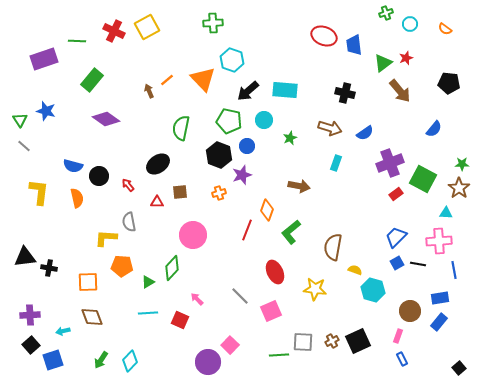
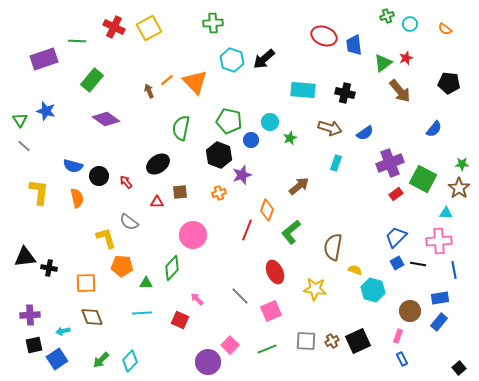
green cross at (386, 13): moved 1 px right, 3 px down
yellow square at (147, 27): moved 2 px right, 1 px down
red cross at (114, 31): moved 4 px up
orange triangle at (203, 79): moved 8 px left, 3 px down
cyan rectangle at (285, 90): moved 18 px right
black arrow at (248, 91): moved 16 px right, 32 px up
cyan circle at (264, 120): moved 6 px right, 2 px down
blue circle at (247, 146): moved 4 px right, 6 px up
red arrow at (128, 185): moved 2 px left, 3 px up
brown arrow at (299, 186): rotated 50 degrees counterclockwise
gray semicircle at (129, 222): rotated 42 degrees counterclockwise
yellow L-shape at (106, 238): rotated 70 degrees clockwise
orange square at (88, 282): moved 2 px left, 1 px down
green triangle at (148, 282): moved 2 px left, 1 px down; rotated 32 degrees clockwise
cyan line at (148, 313): moved 6 px left
gray square at (303, 342): moved 3 px right, 1 px up
black square at (31, 345): moved 3 px right; rotated 30 degrees clockwise
green line at (279, 355): moved 12 px left, 6 px up; rotated 18 degrees counterclockwise
blue square at (53, 360): moved 4 px right, 1 px up; rotated 15 degrees counterclockwise
green arrow at (101, 360): rotated 12 degrees clockwise
